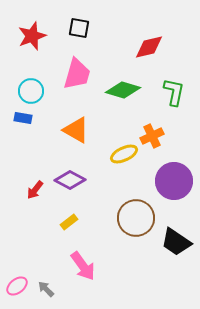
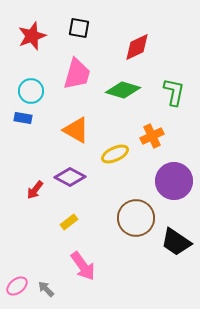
red diamond: moved 12 px left; rotated 12 degrees counterclockwise
yellow ellipse: moved 9 px left
purple diamond: moved 3 px up
